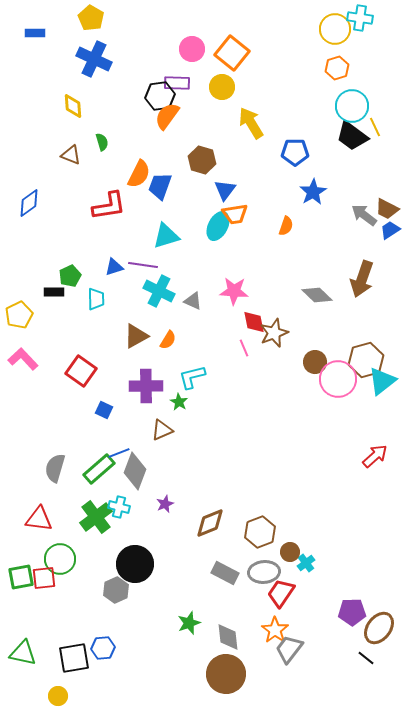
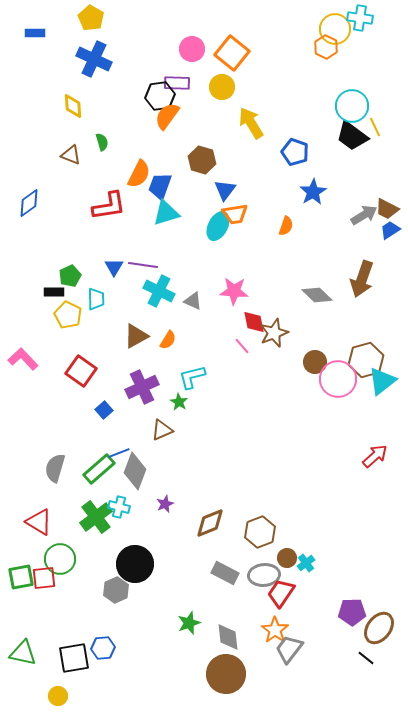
orange hexagon at (337, 68): moved 11 px left, 21 px up; rotated 15 degrees counterclockwise
blue pentagon at (295, 152): rotated 20 degrees clockwise
gray arrow at (364, 215): rotated 112 degrees clockwise
cyan triangle at (166, 236): moved 23 px up
blue triangle at (114, 267): rotated 42 degrees counterclockwise
yellow pentagon at (19, 315): moved 49 px right; rotated 20 degrees counterclockwise
pink line at (244, 348): moved 2 px left, 2 px up; rotated 18 degrees counterclockwise
purple cross at (146, 386): moved 4 px left, 1 px down; rotated 24 degrees counterclockwise
blue square at (104, 410): rotated 24 degrees clockwise
red triangle at (39, 519): moved 3 px down; rotated 24 degrees clockwise
brown circle at (290, 552): moved 3 px left, 6 px down
gray ellipse at (264, 572): moved 3 px down
